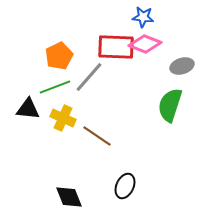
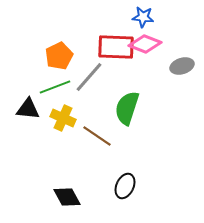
green semicircle: moved 43 px left, 3 px down
black diamond: moved 2 px left; rotated 8 degrees counterclockwise
